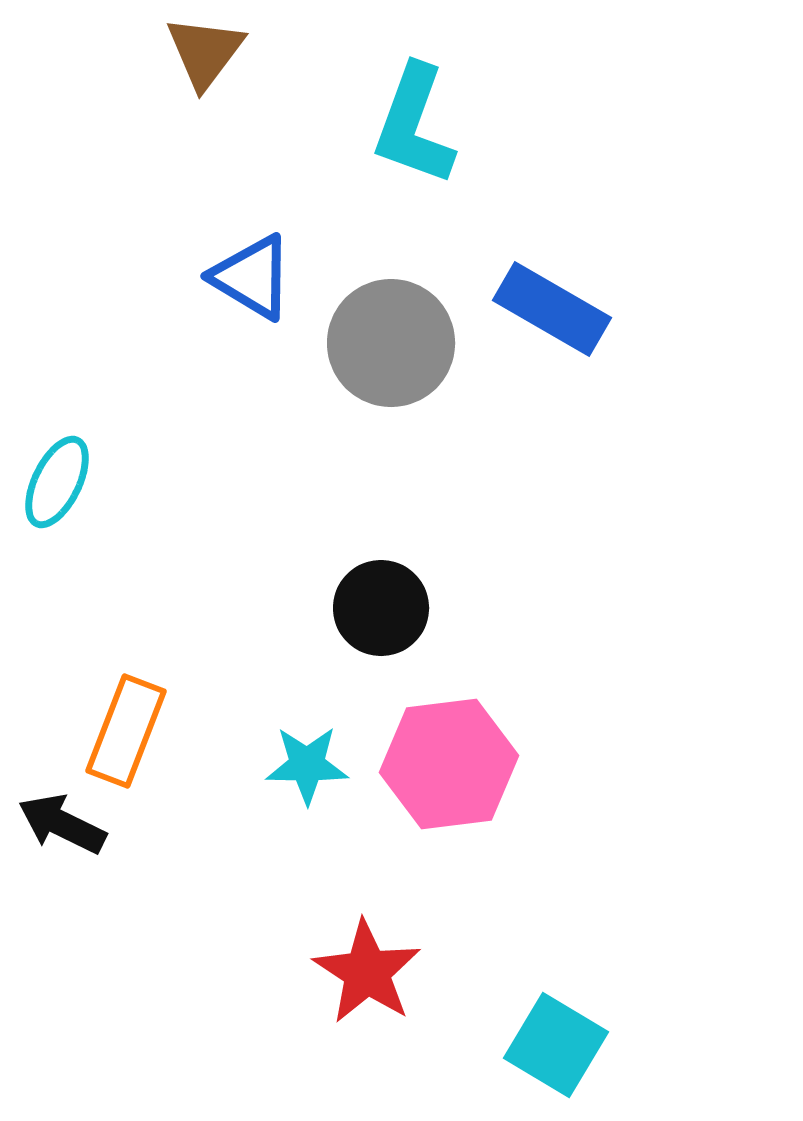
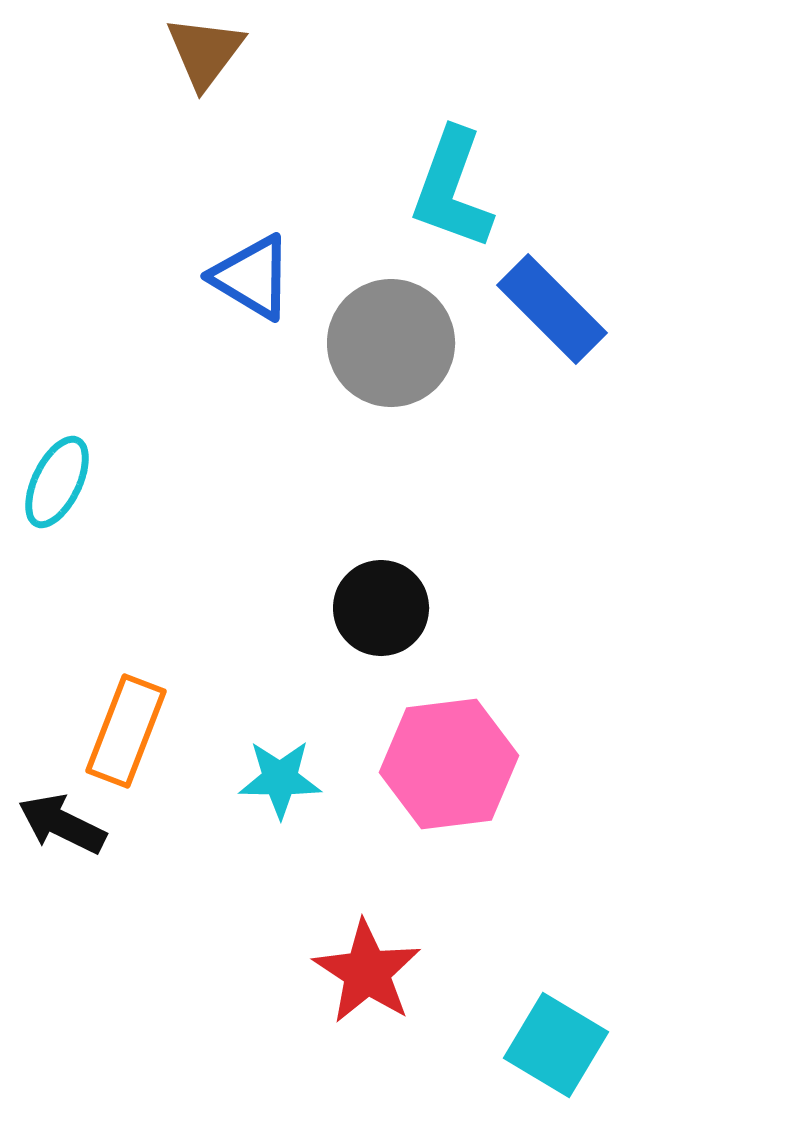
cyan L-shape: moved 38 px right, 64 px down
blue rectangle: rotated 15 degrees clockwise
cyan star: moved 27 px left, 14 px down
